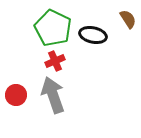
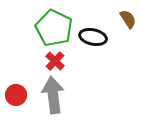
green pentagon: moved 1 px right
black ellipse: moved 2 px down
red cross: rotated 24 degrees counterclockwise
gray arrow: rotated 12 degrees clockwise
